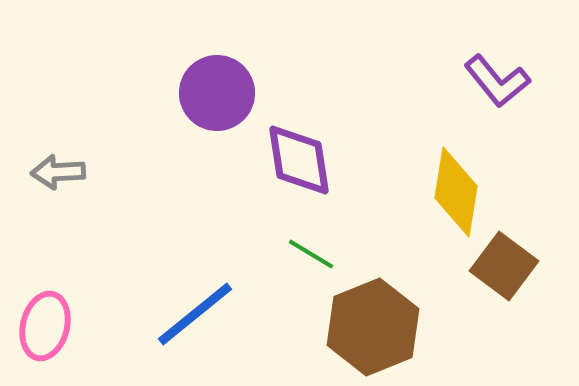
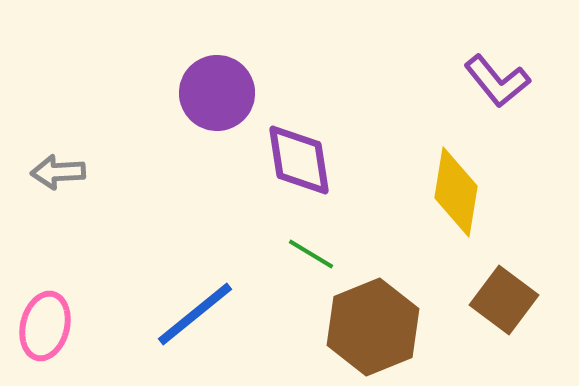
brown square: moved 34 px down
